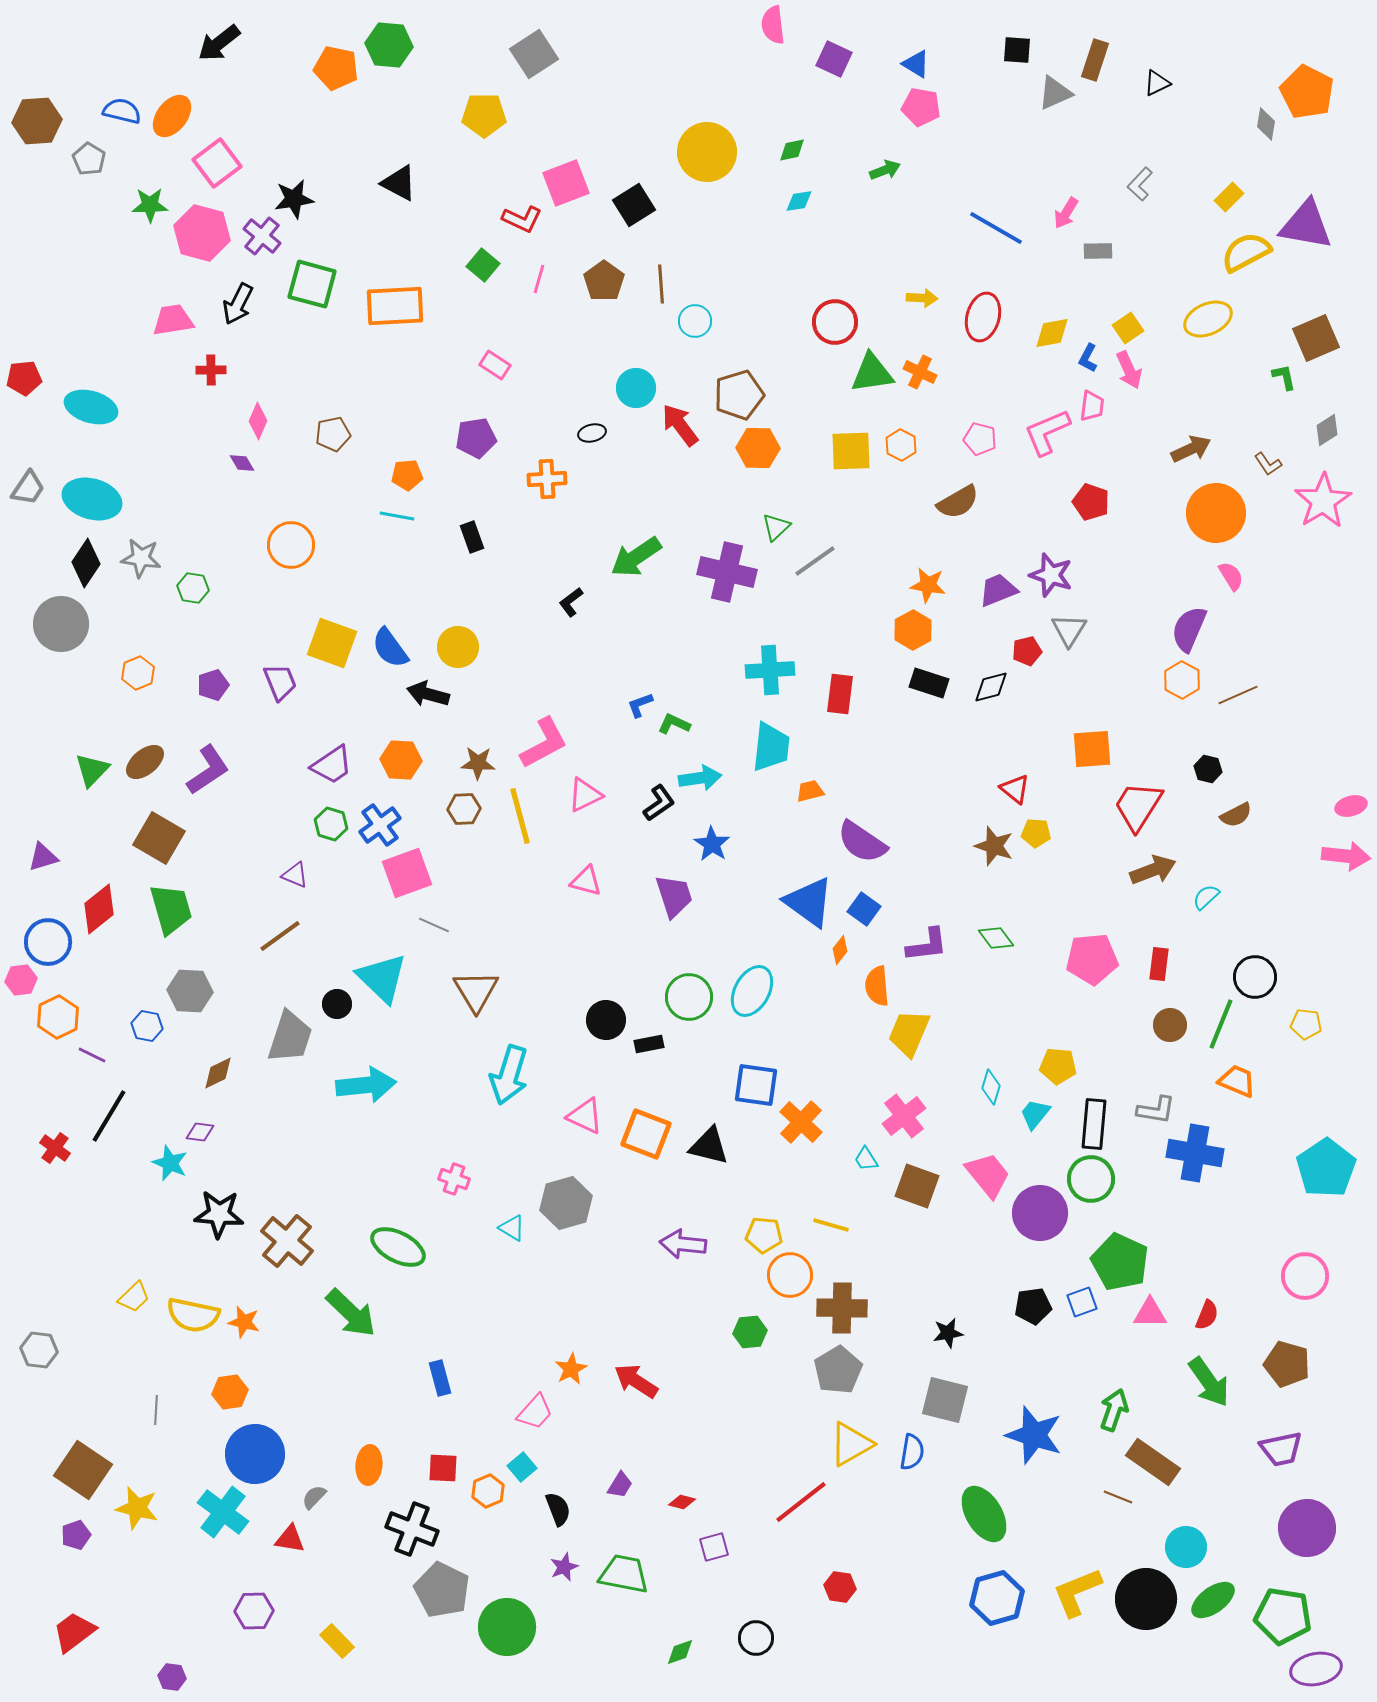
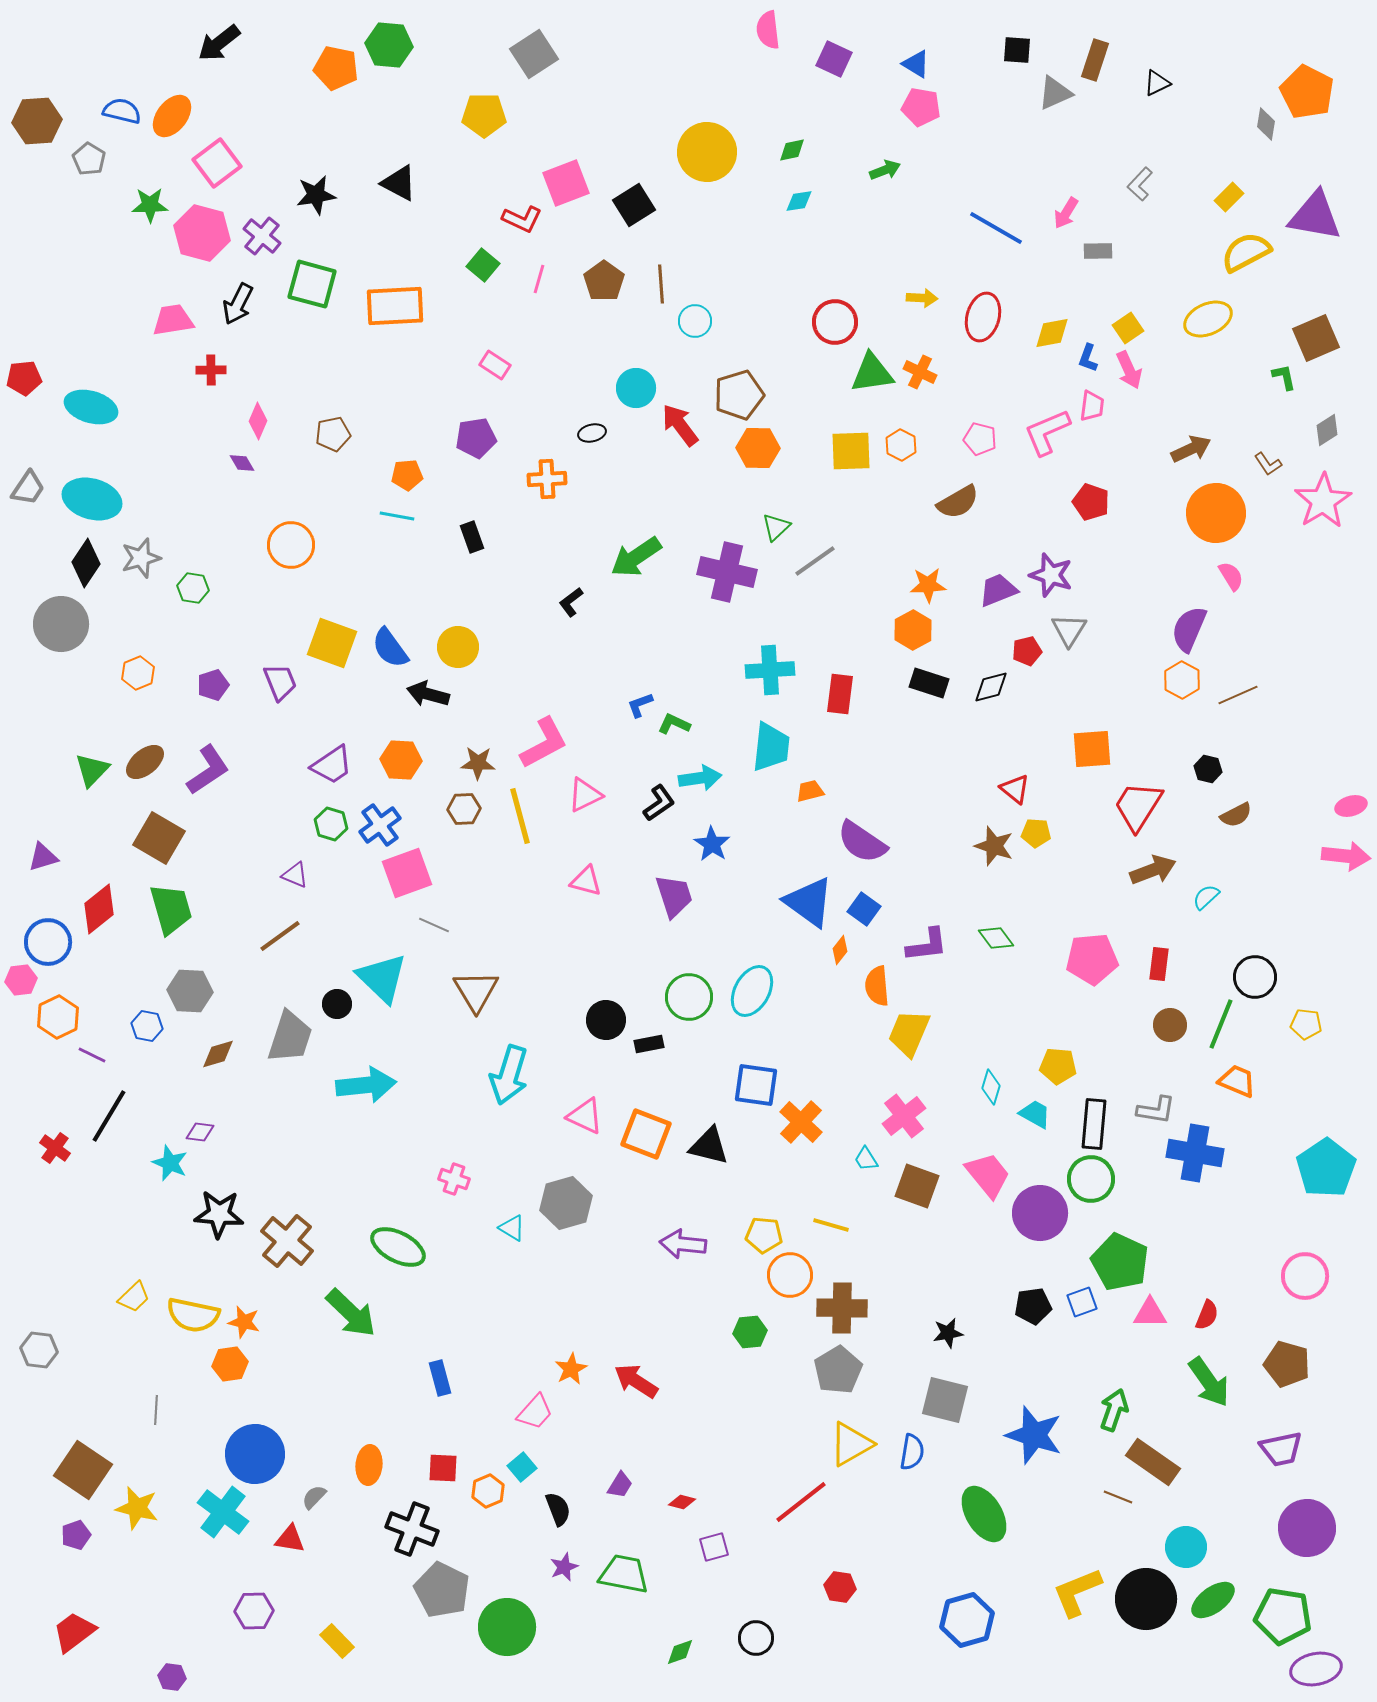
pink semicircle at (773, 25): moved 5 px left, 5 px down
black star at (294, 199): moved 22 px right, 4 px up
purple triangle at (1306, 225): moved 9 px right, 9 px up
blue L-shape at (1088, 358): rotated 8 degrees counterclockwise
gray star at (141, 558): rotated 24 degrees counterclockwise
orange star at (928, 585): rotated 12 degrees counterclockwise
brown diamond at (218, 1073): moved 19 px up; rotated 9 degrees clockwise
cyan trapezoid at (1035, 1114): rotated 80 degrees clockwise
orange hexagon at (230, 1392): moved 28 px up
blue hexagon at (997, 1598): moved 30 px left, 22 px down
